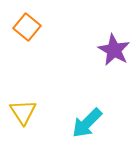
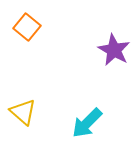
yellow triangle: rotated 16 degrees counterclockwise
